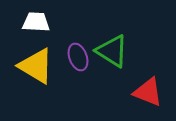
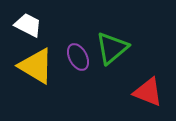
white trapezoid: moved 8 px left, 3 px down; rotated 24 degrees clockwise
green triangle: moved 3 px up; rotated 48 degrees clockwise
purple ellipse: rotated 8 degrees counterclockwise
